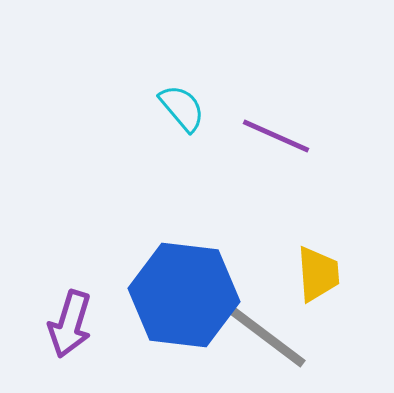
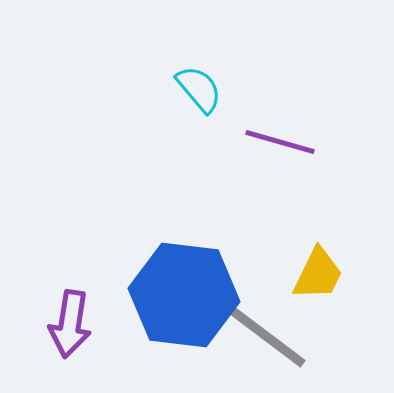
cyan semicircle: moved 17 px right, 19 px up
purple line: moved 4 px right, 6 px down; rotated 8 degrees counterclockwise
yellow trapezoid: rotated 30 degrees clockwise
purple arrow: rotated 8 degrees counterclockwise
